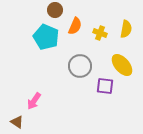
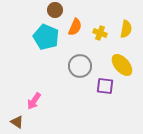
orange semicircle: moved 1 px down
